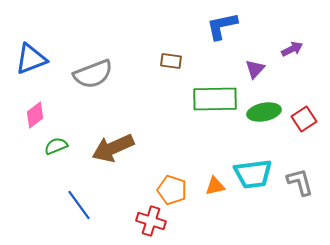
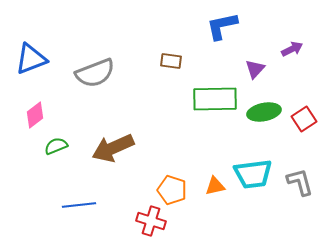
gray semicircle: moved 2 px right, 1 px up
blue line: rotated 60 degrees counterclockwise
